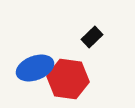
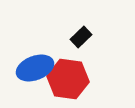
black rectangle: moved 11 px left
